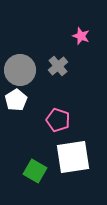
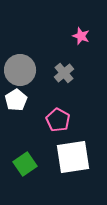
gray cross: moved 6 px right, 7 px down
pink pentagon: rotated 10 degrees clockwise
green square: moved 10 px left, 7 px up; rotated 25 degrees clockwise
